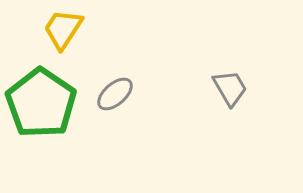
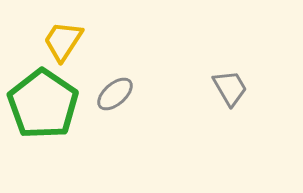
yellow trapezoid: moved 12 px down
green pentagon: moved 2 px right, 1 px down
